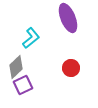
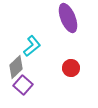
cyan L-shape: moved 1 px right, 8 px down
purple square: rotated 24 degrees counterclockwise
